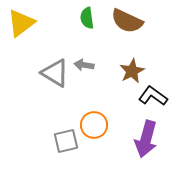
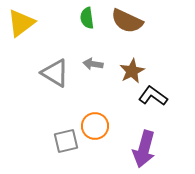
gray arrow: moved 9 px right, 1 px up
orange circle: moved 1 px right, 1 px down
purple arrow: moved 2 px left, 10 px down
